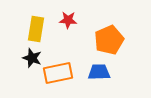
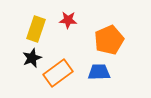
yellow rectangle: rotated 10 degrees clockwise
black star: rotated 30 degrees clockwise
orange rectangle: rotated 24 degrees counterclockwise
